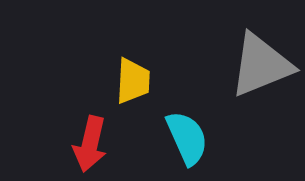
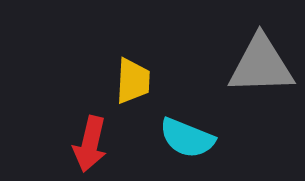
gray triangle: rotated 20 degrees clockwise
cyan semicircle: rotated 136 degrees clockwise
